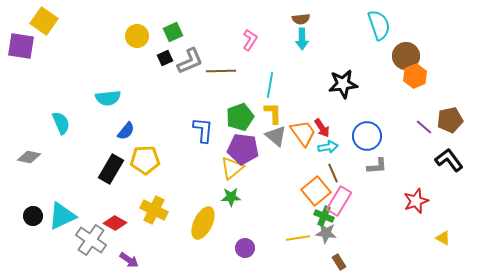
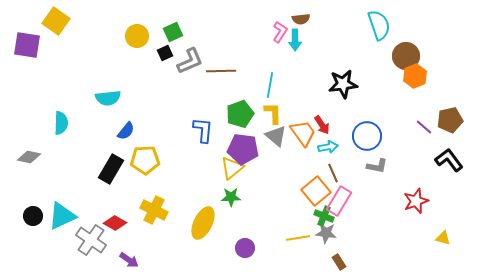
yellow square at (44, 21): moved 12 px right
cyan arrow at (302, 39): moved 7 px left, 1 px down
pink L-shape at (250, 40): moved 30 px right, 8 px up
purple square at (21, 46): moved 6 px right, 1 px up
black square at (165, 58): moved 5 px up
green pentagon at (240, 117): moved 3 px up
cyan semicircle at (61, 123): rotated 25 degrees clockwise
red arrow at (322, 128): moved 3 px up
gray L-shape at (377, 166): rotated 15 degrees clockwise
yellow triangle at (443, 238): rotated 14 degrees counterclockwise
